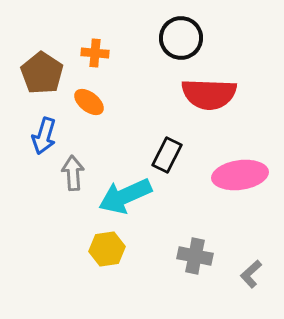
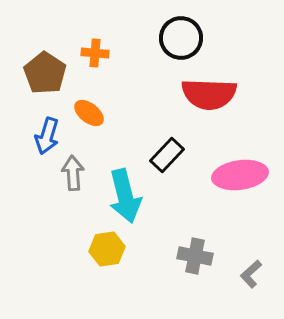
brown pentagon: moved 3 px right
orange ellipse: moved 11 px down
blue arrow: moved 3 px right
black rectangle: rotated 16 degrees clockwise
cyan arrow: rotated 80 degrees counterclockwise
